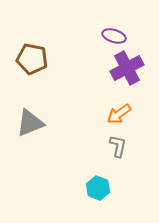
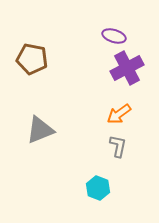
gray triangle: moved 10 px right, 7 px down
